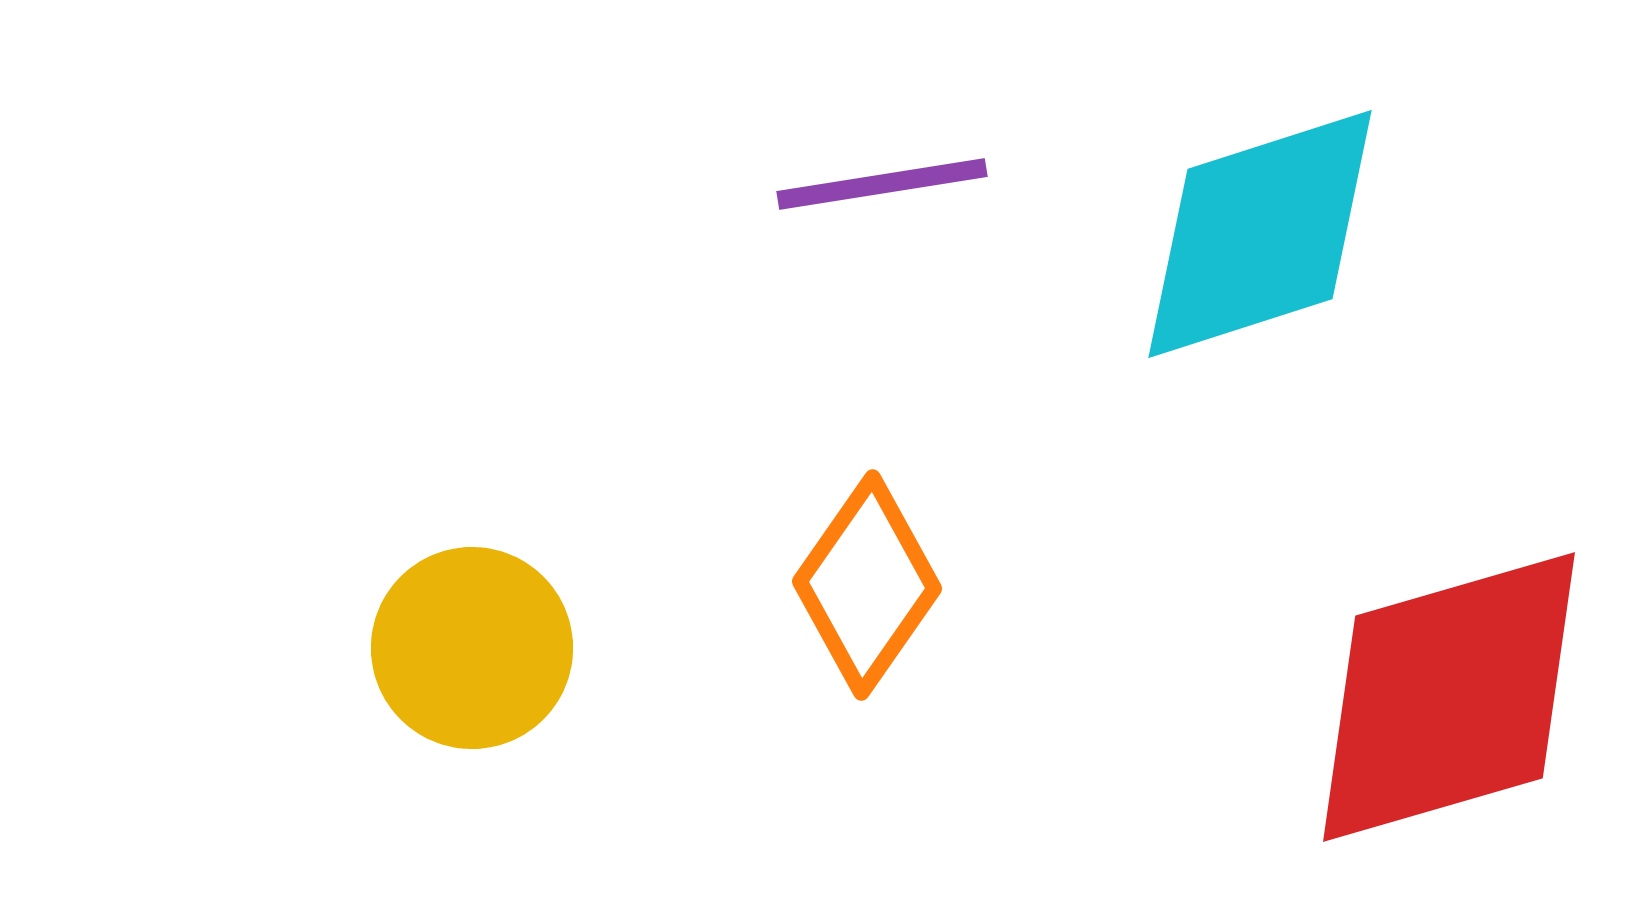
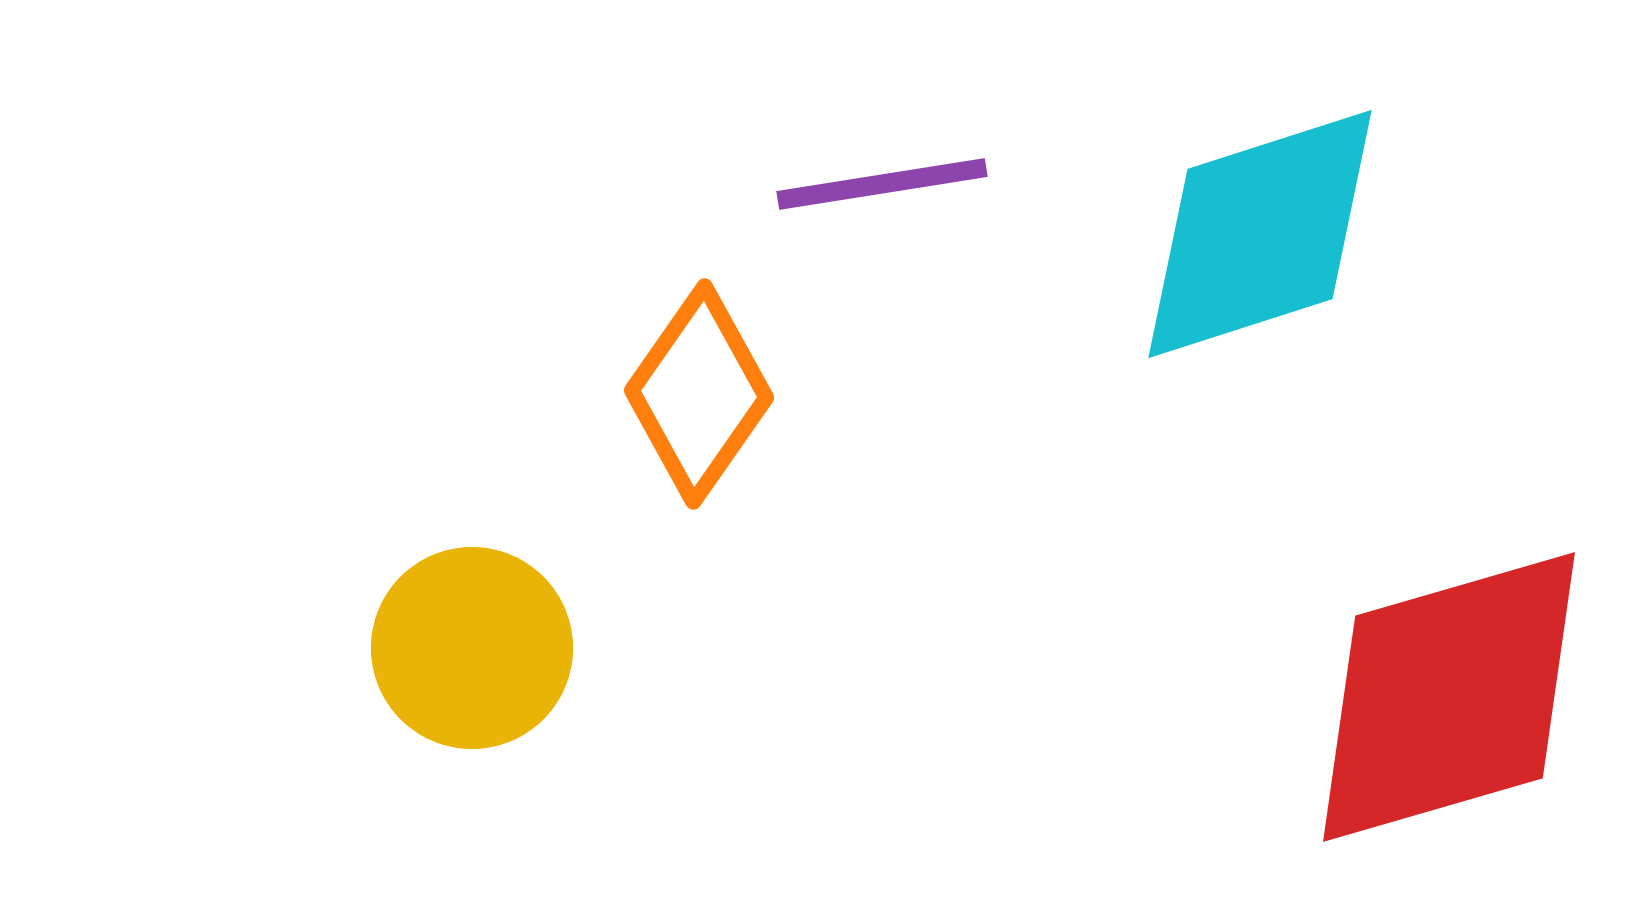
orange diamond: moved 168 px left, 191 px up
